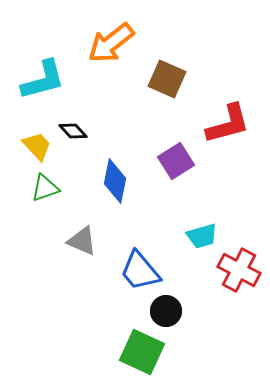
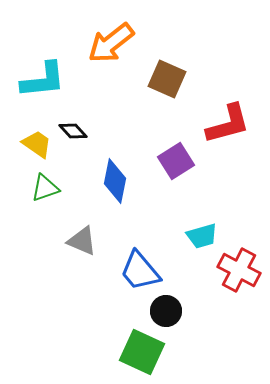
cyan L-shape: rotated 9 degrees clockwise
yellow trapezoid: moved 2 px up; rotated 12 degrees counterclockwise
